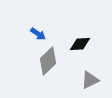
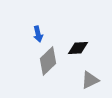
blue arrow: rotated 42 degrees clockwise
black diamond: moved 2 px left, 4 px down
